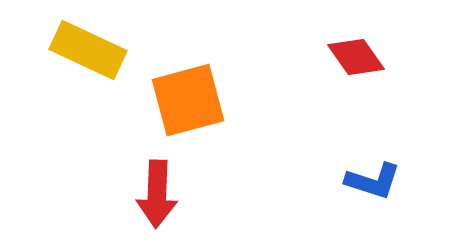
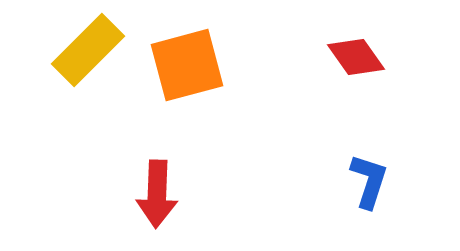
yellow rectangle: rotated 70 degrees counterclockwise
orange square: moved 1 px left, 35 px up
blue L-shape: moved 4 px left; rotated 90 degrees counterclockwise
